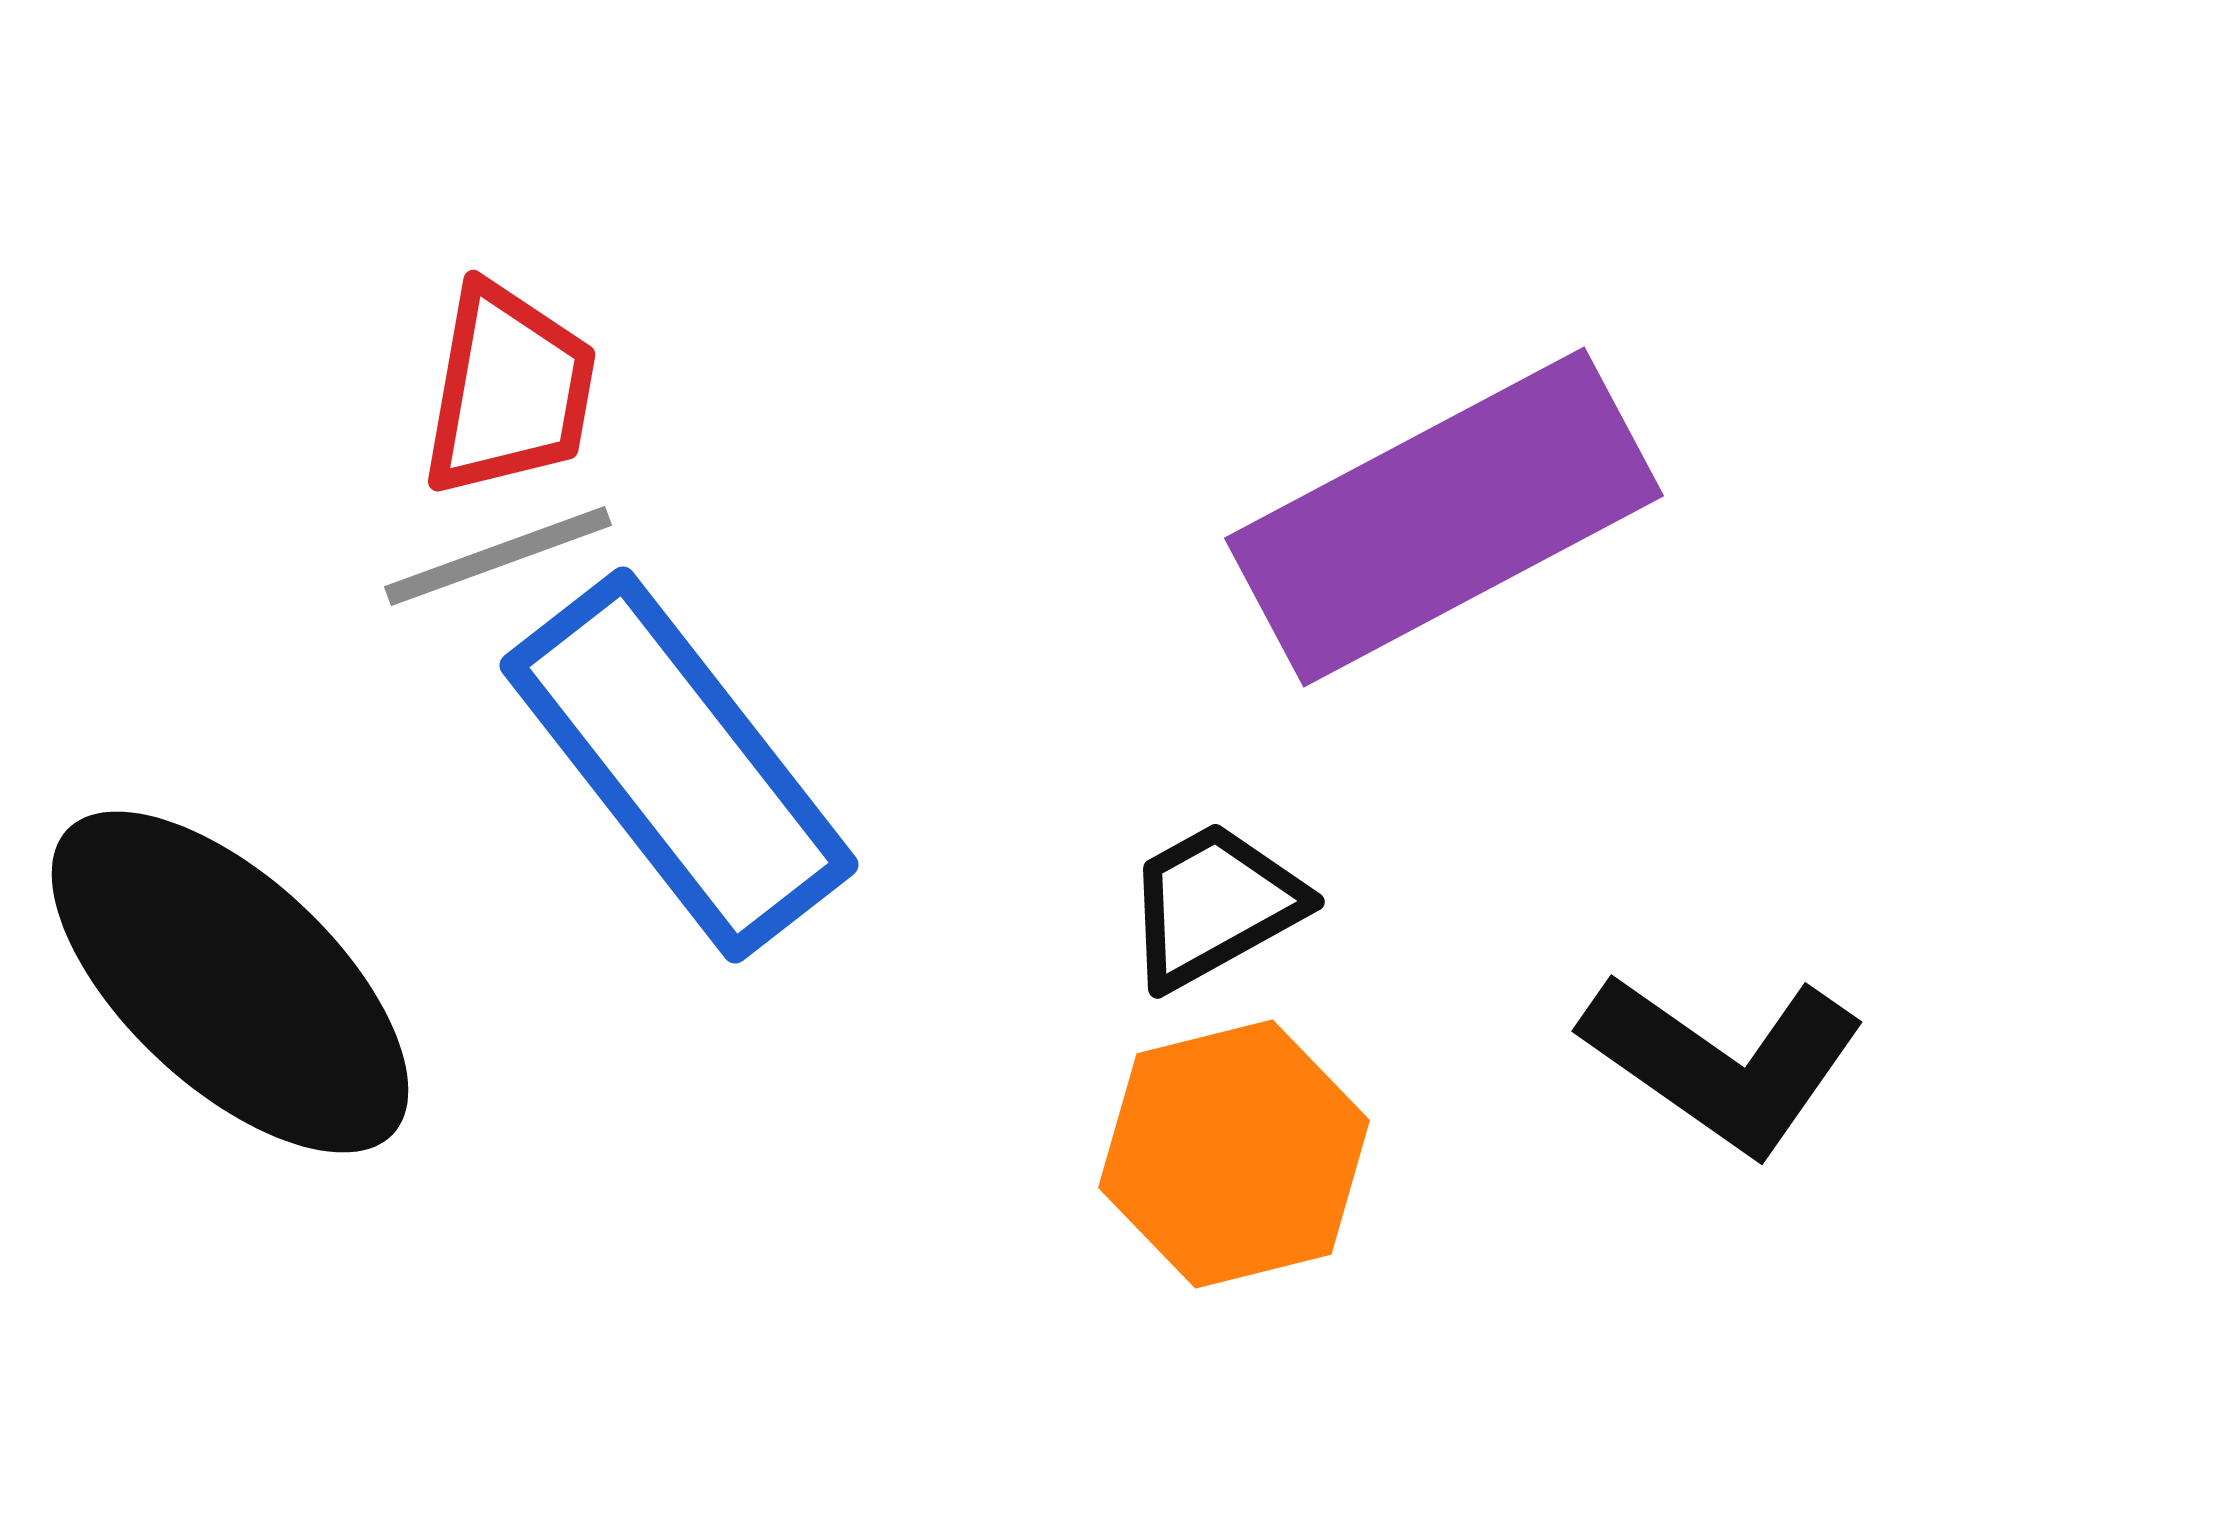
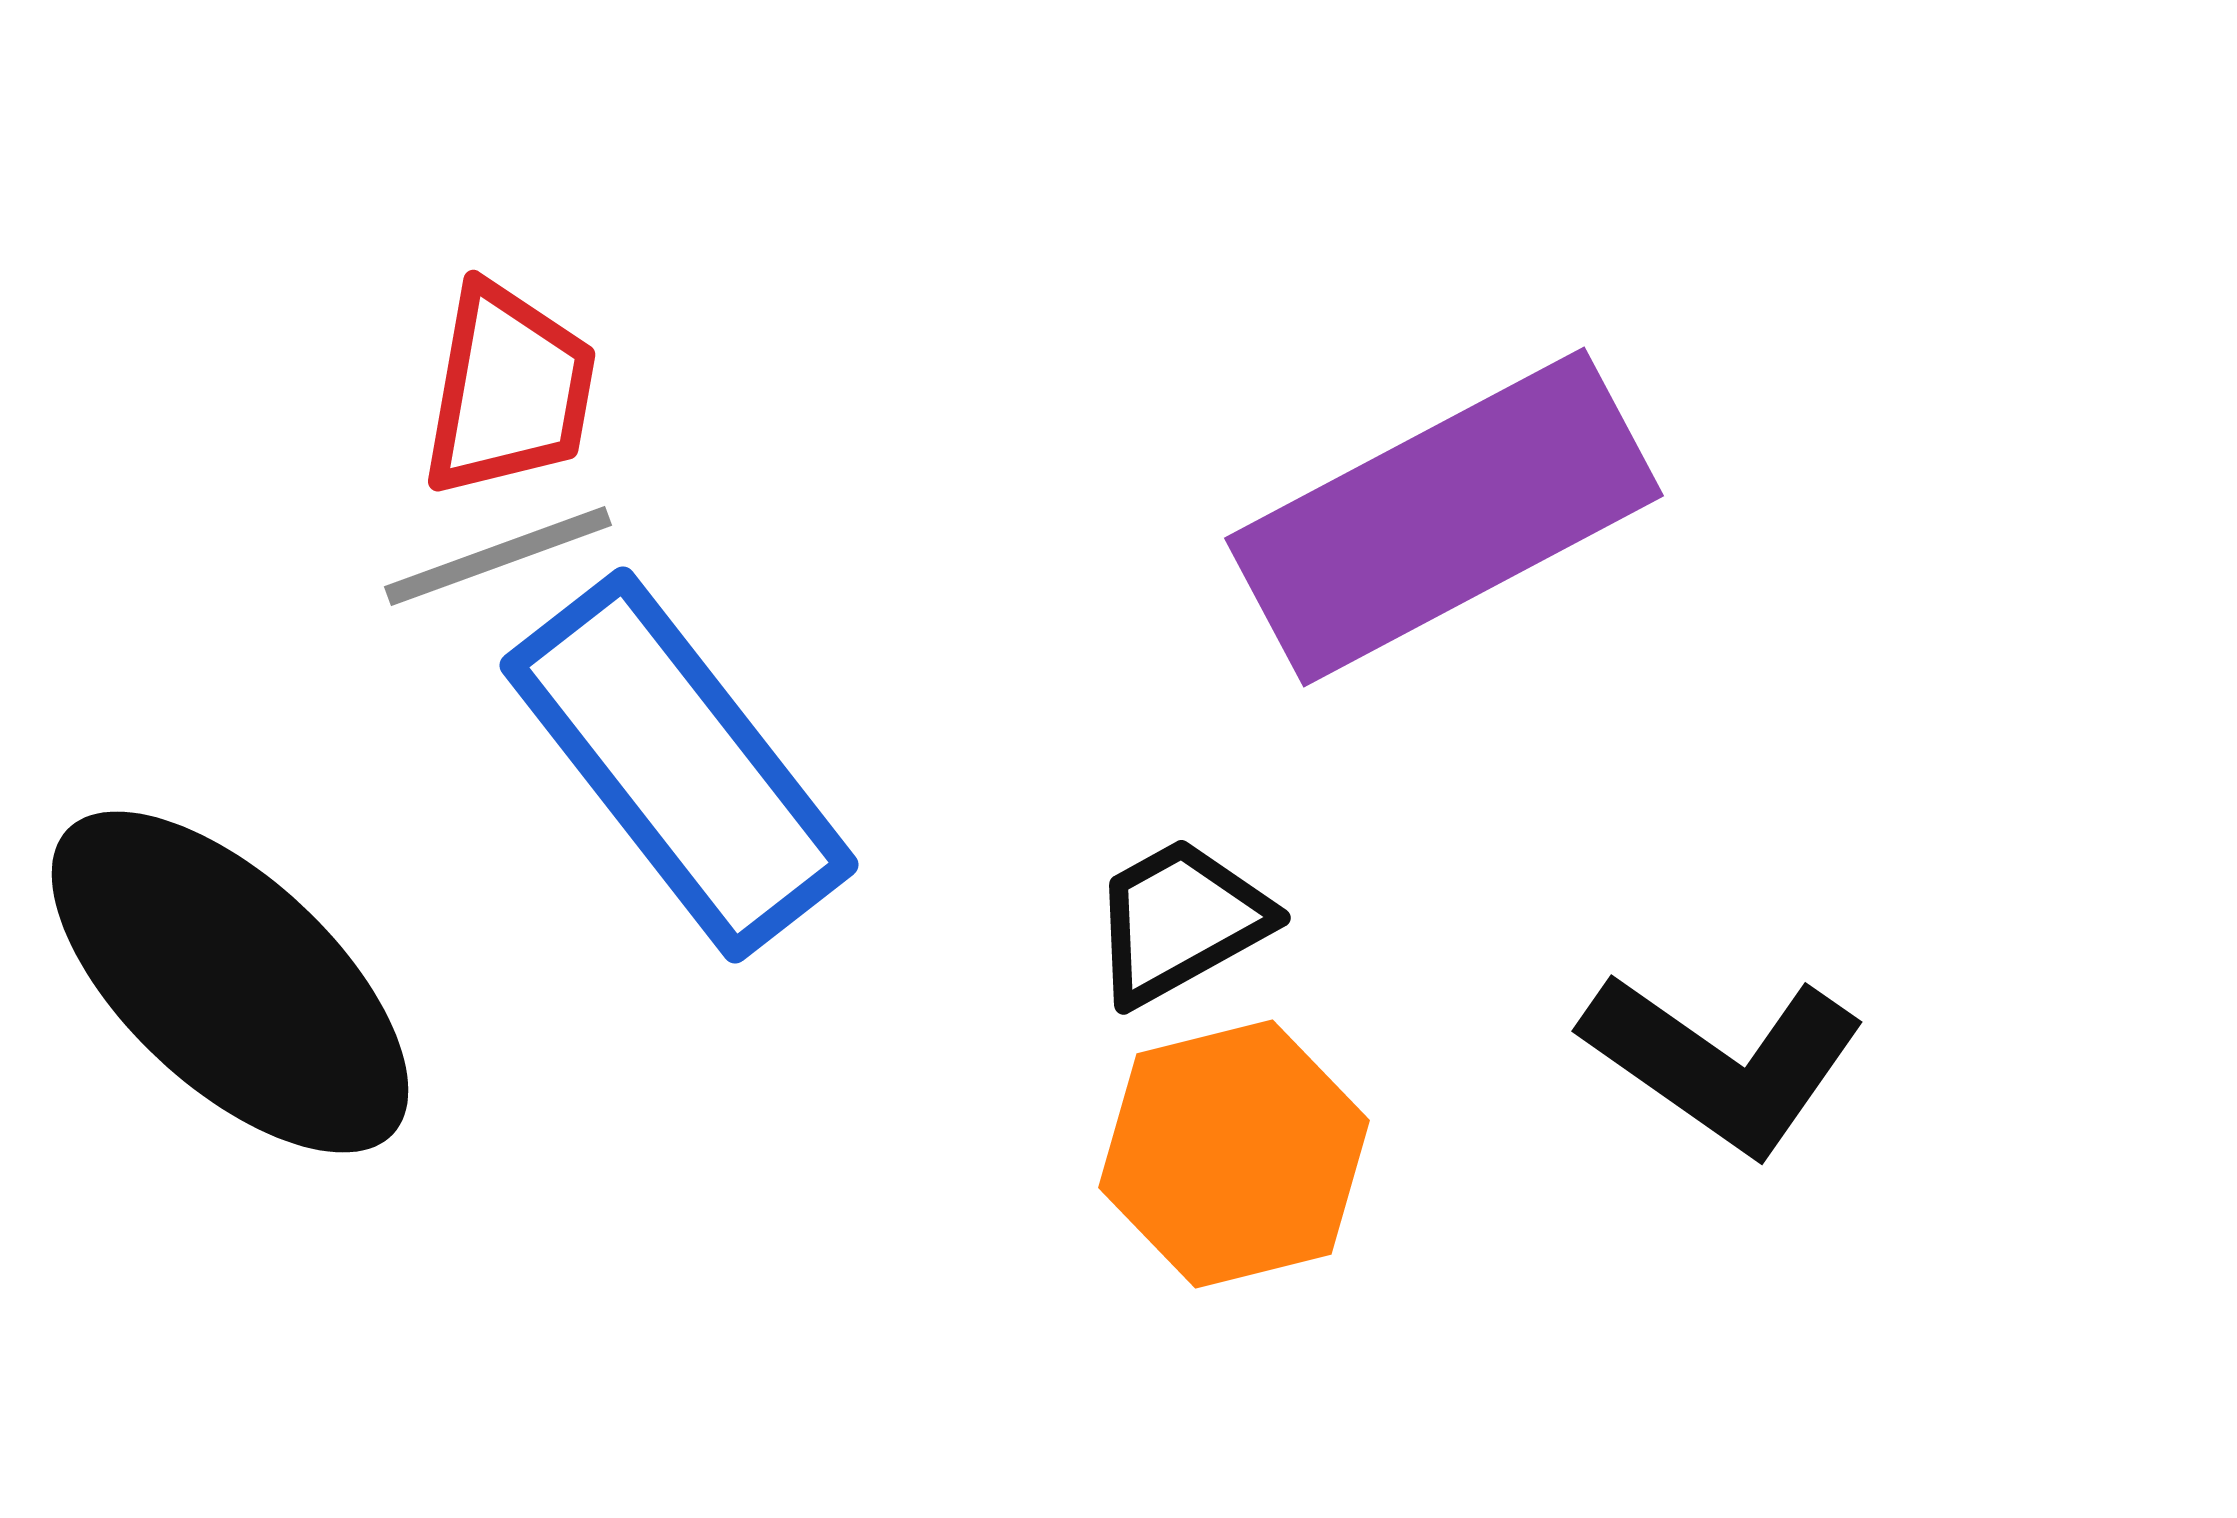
black trapezoid: moved 34 px left, 16 px down
